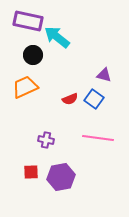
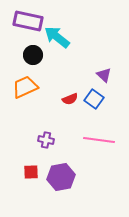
purple triangle: rotated 28 degrees clockwise
pink line: moved 1 px right, 2 px down
